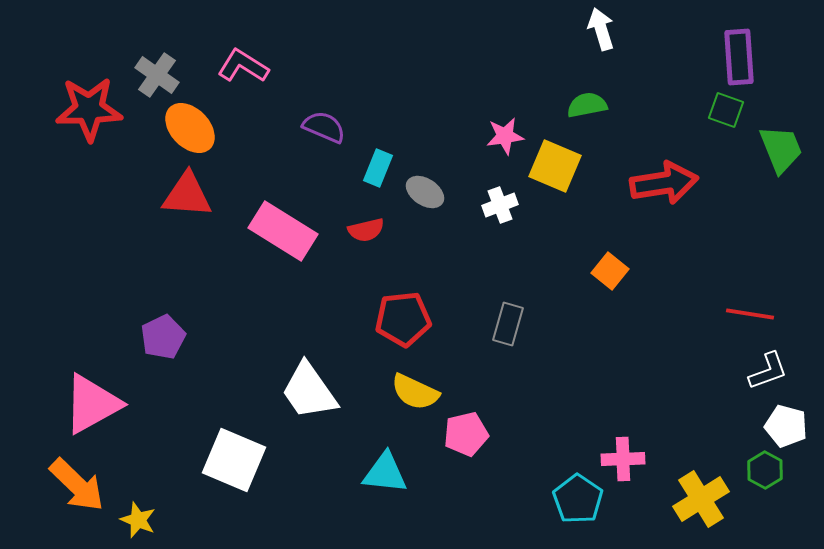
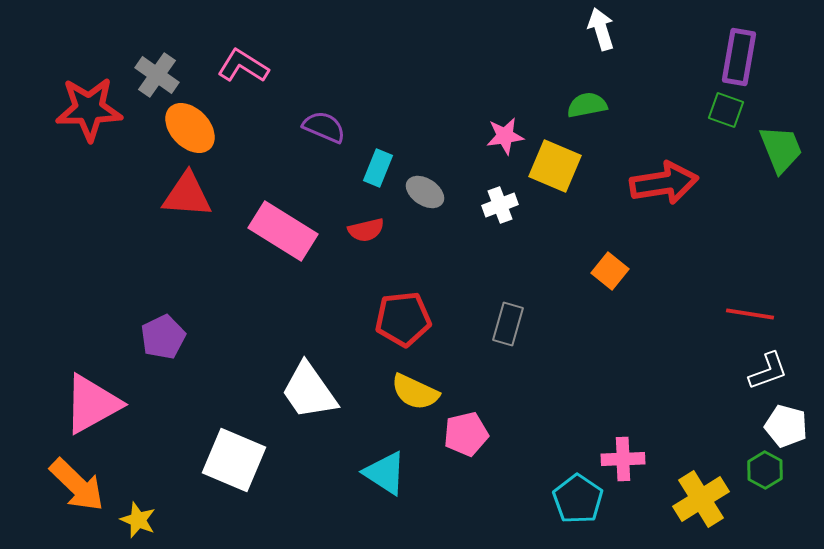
purple rectangle: rotated 14 degrees clockwise
cyan triangle: rotated 27 degrees clockwise
